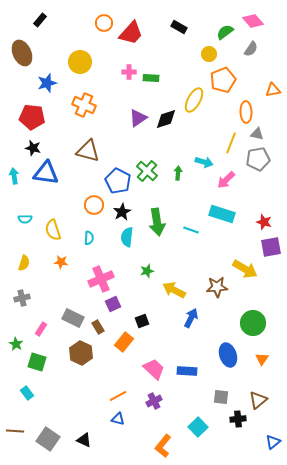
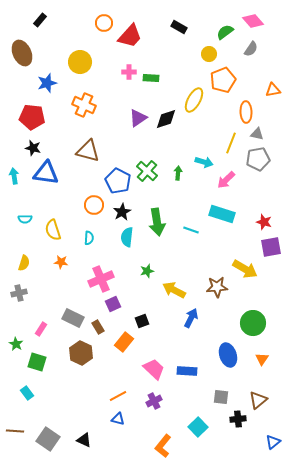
red trapezoid at (131, 33): moved 1 px left, 3 px down
gray cross at (22, 298): moved 3 px left, 5 px up
